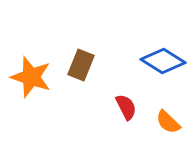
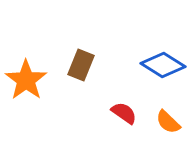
blue diamond: moved 4 px down
orange star: moved 5 px left, 3 px down; rotated 18 degrees clockwise
red semicircle: moved 2 px left, 6 px down; rotated 28 degrees counterclockwise
